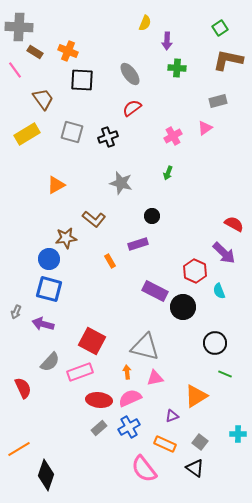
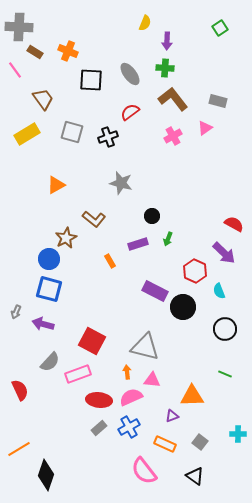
brown L-shape at (228, 60): moved 55 px left, 39 px down; rotated 40 degrees clockwise
green cross at (177, 68): moved 12 px left
black square at (82, 80): moved 9 px right
gray rectangle at (218, 101): rotated 30 degrees clockwise
red semicircle at (132, 108): moved 2 px left, 4 px down
green arrow at (168, 173): moved 66 px down
brown star at (66, 238): rotated 20 degrees counterclockwise
black circle at (215, 343): moved 10 px right, 14 px up
pink rectangle at (80, 372): moved 2 px left, 2 px down
pink triangle at (155, 378): moved 3 px left, 2 px down; rotated 18 degrees clockwise
red semicircle at (23, 388): moved 3 px left, 2 px down
orange triangle at (196, 396): moved 4 px left; rotated 30 degrees clockwise
pink semicircle at (130, 398): moved 1 px right, 1 px up
black triangle at (195, 468): moved 8 px down
pink semicircle at (144, 469): moved 2 px down
